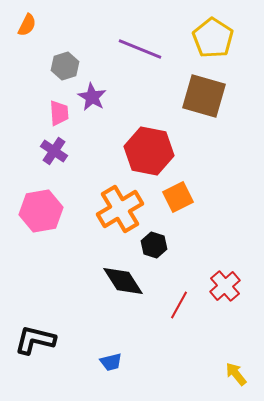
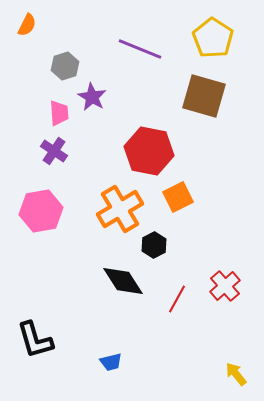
black hexagon: rotated 15 degrees clockwise
red line: moved 2 px left, 6 px up
black L-shape: rotated 120 degrees counterclockwise
